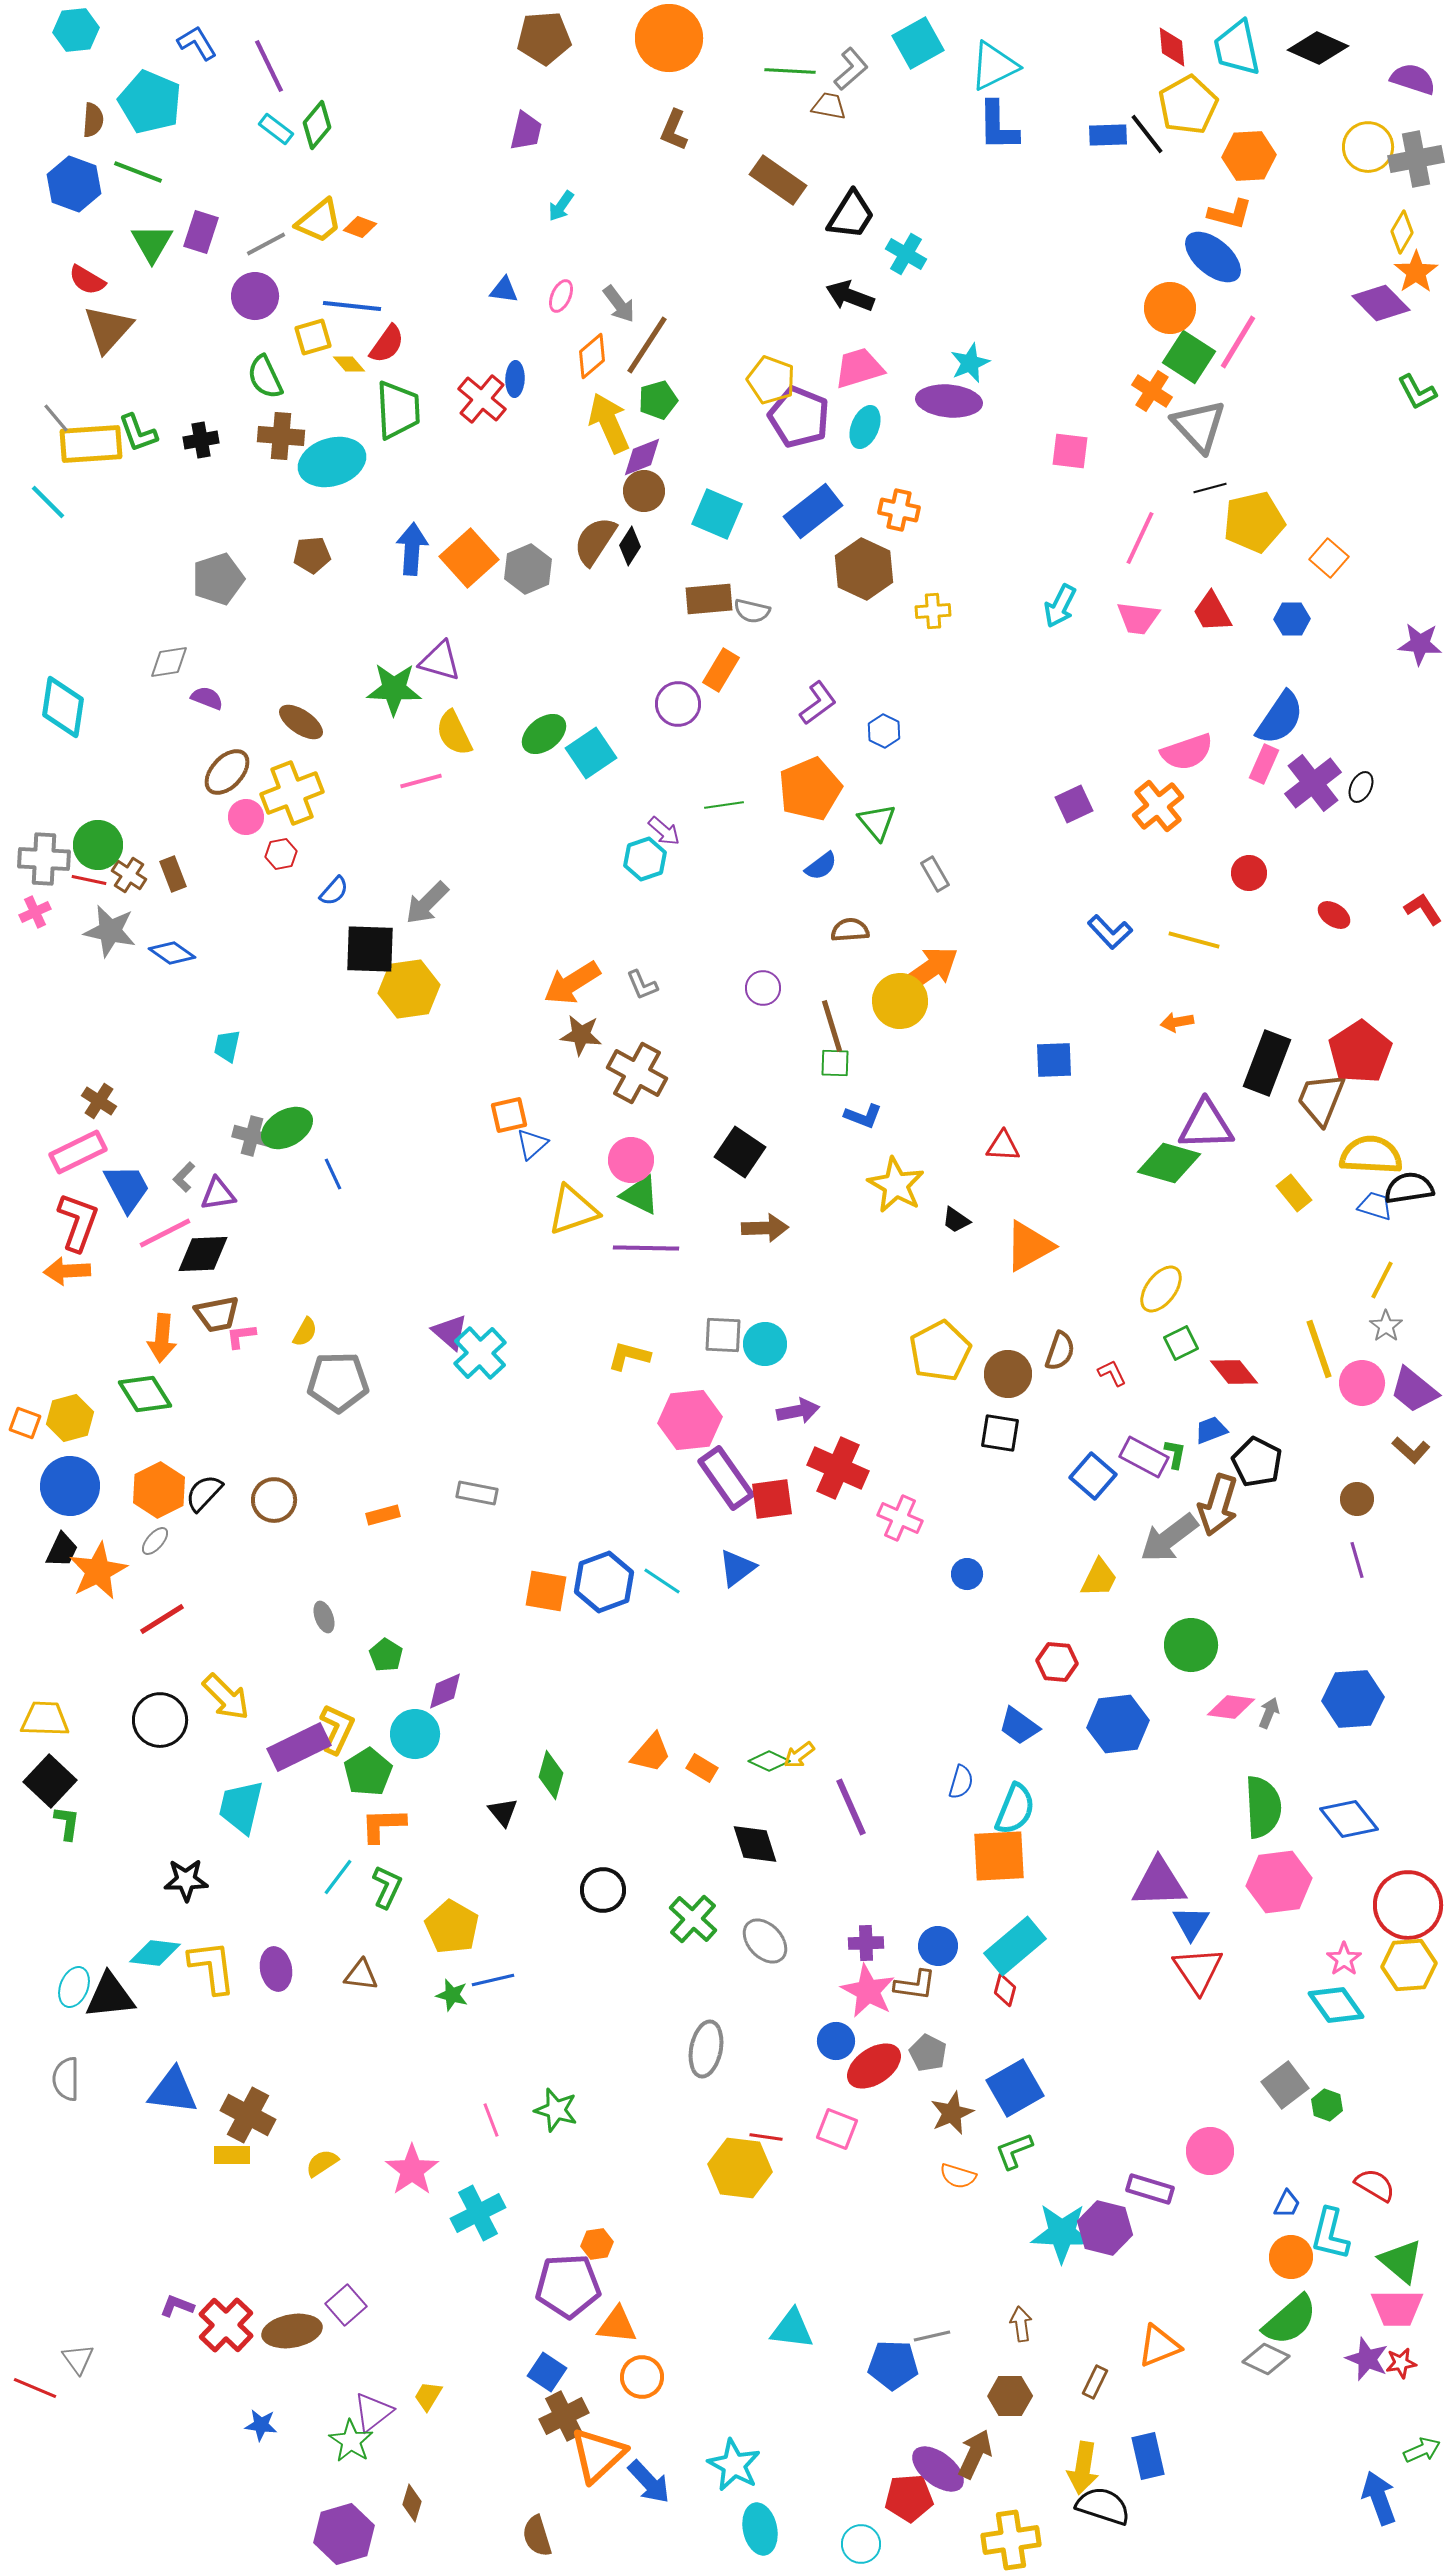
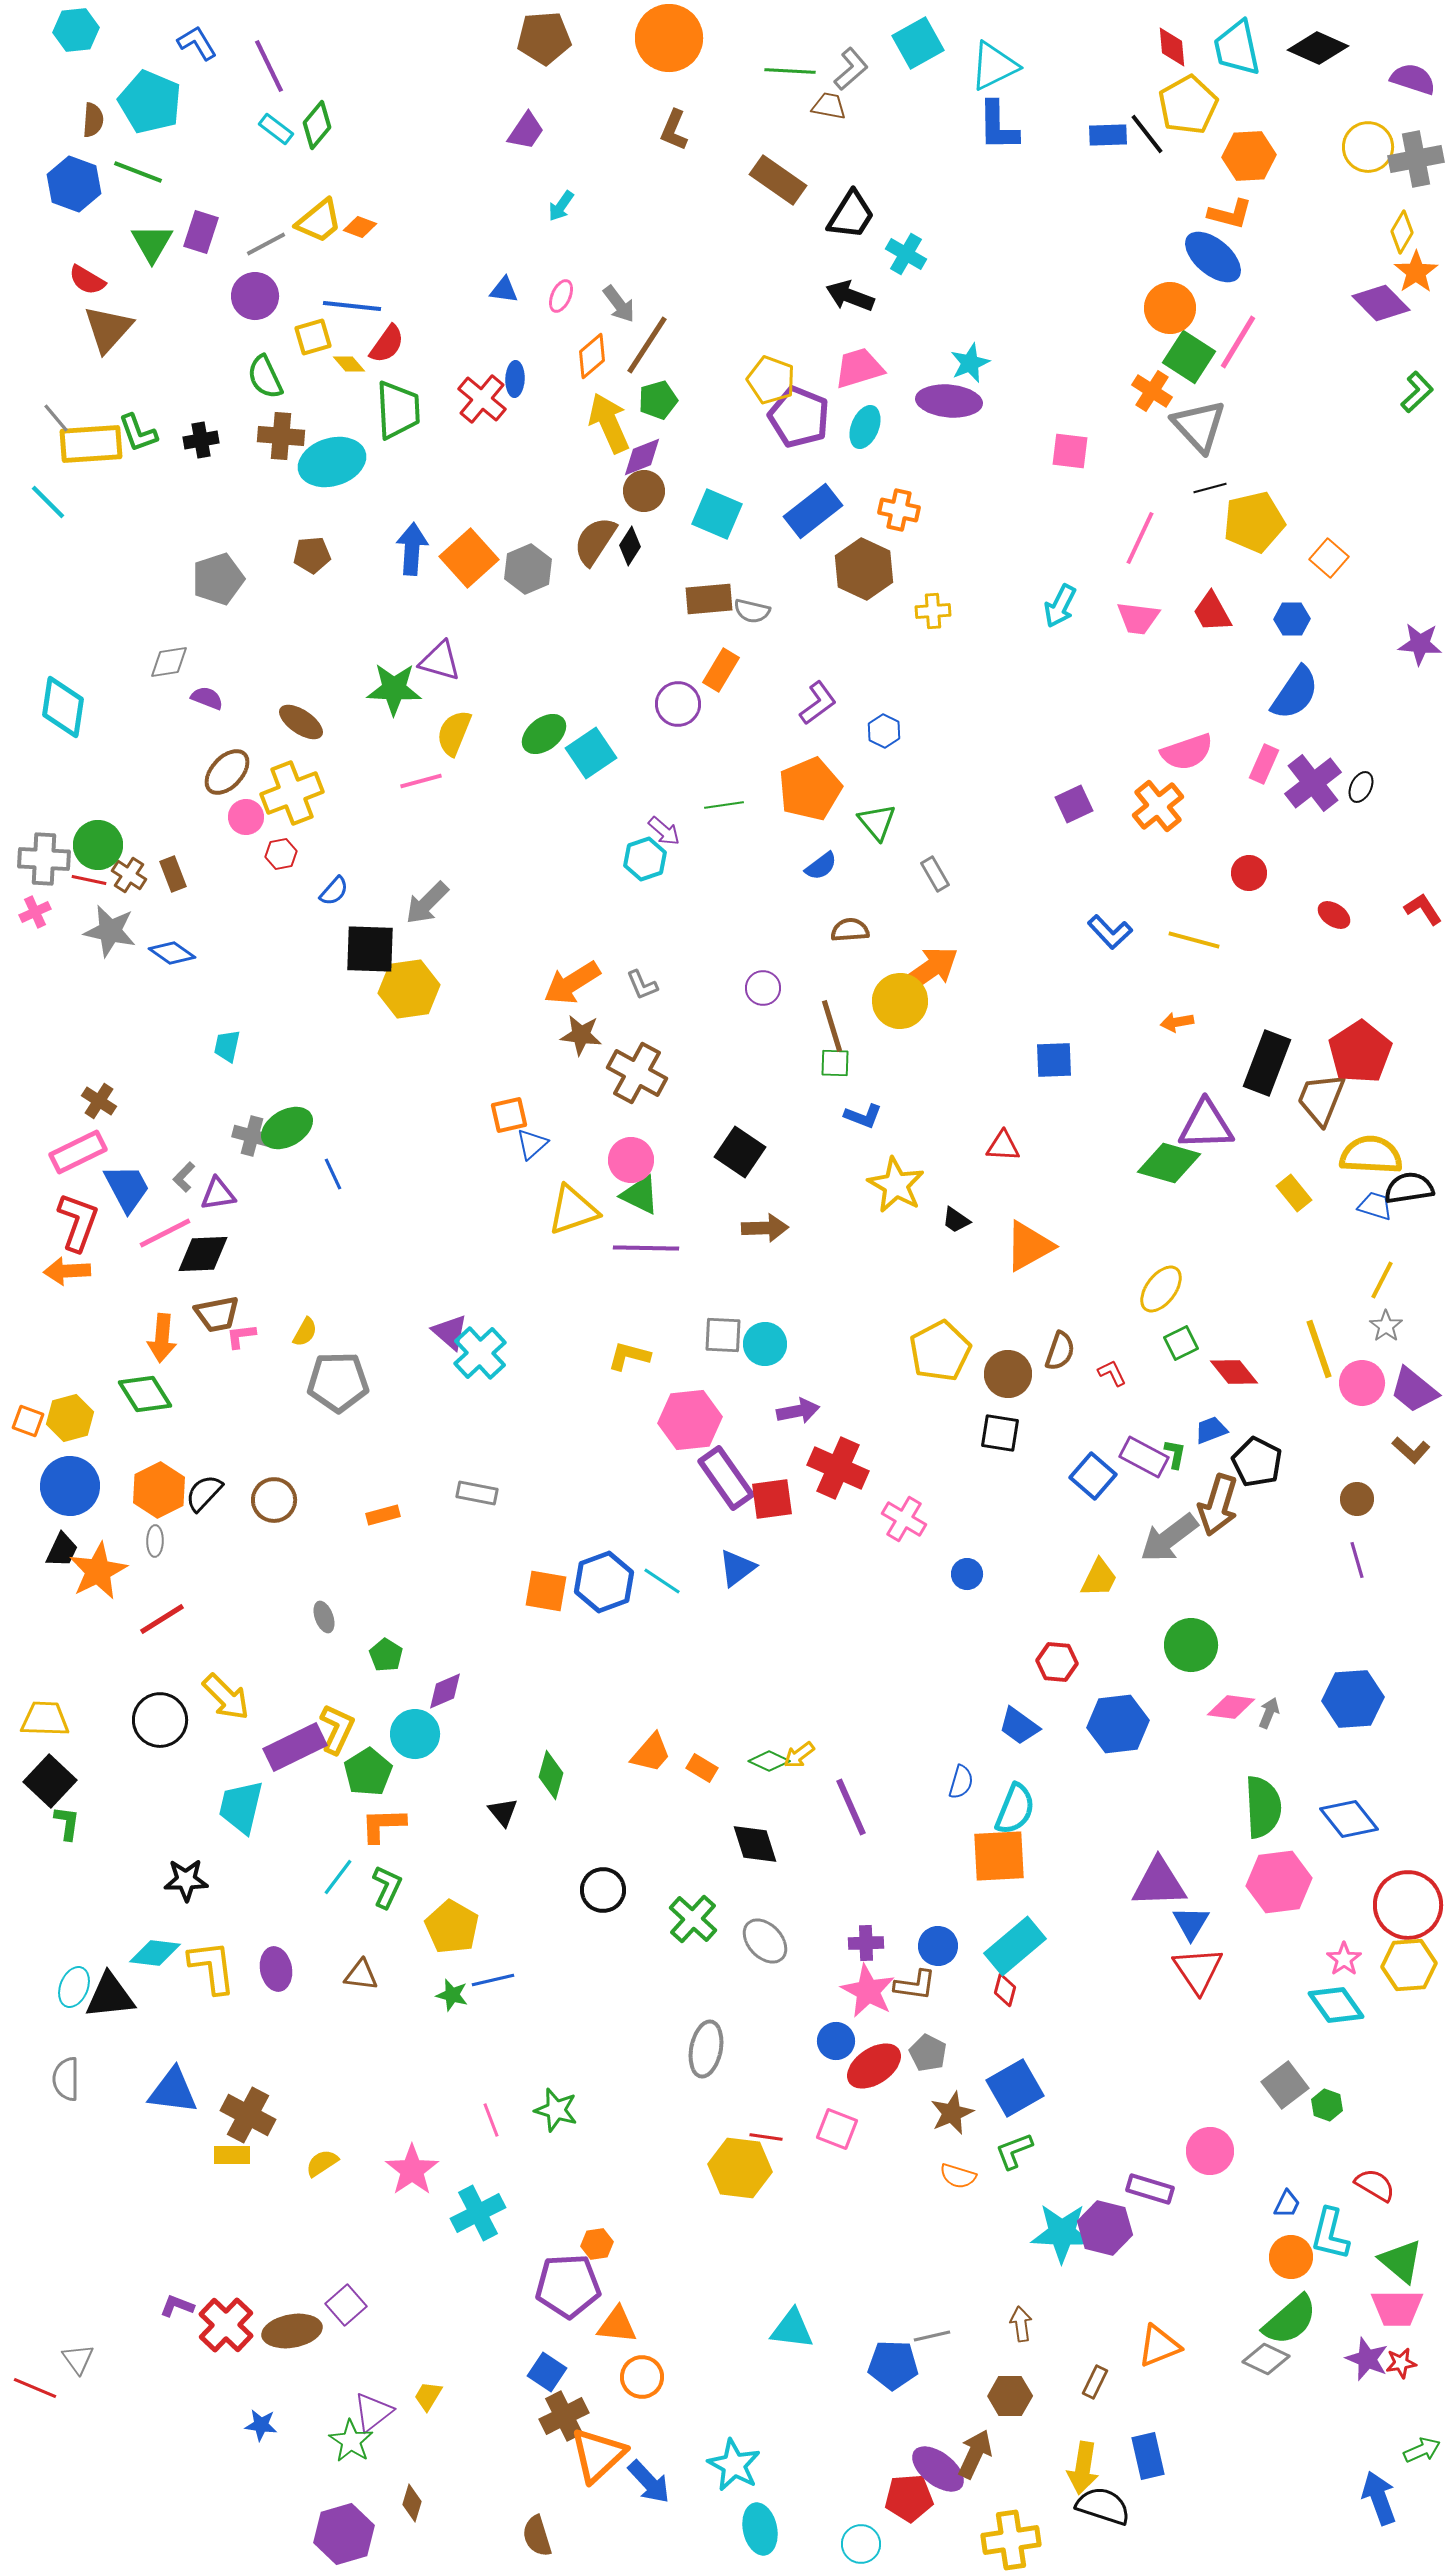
purple trapezoid at (526, 131): rotated 21 degrees clockwise
green L-shape at (1417, 392): rotated 105 degrees counterclockwise
blue semicircle at (1280, 718): moved 15 px right, 25 px up
yellow semicircle at (454, 733): rotated 48 degrees clockwise
orange square at (25, 1423): moved 3 px right, 2 px up
pink cross at (900, 1518): moved 4 px right, 1 px down; rotated 6 degrees clockwise
gray ellipse at (155, 1541): rotated 40 degrees counterclockwise
purple rectangle at (299, 1747): moved 4 px left
